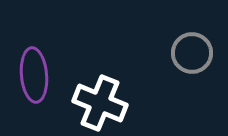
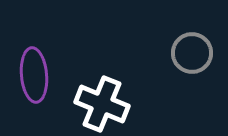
white cross: moved 2 px right, 1 px down
